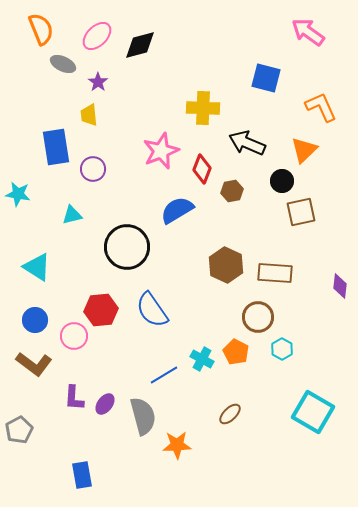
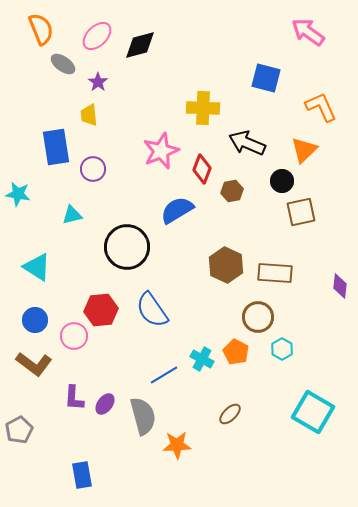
gray ellipse at (63, 64): rotated 10 degrees clockwise
